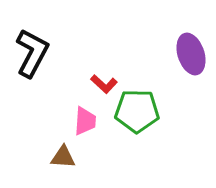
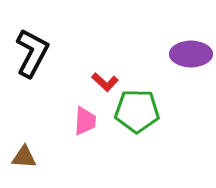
purple ellipse: rotated 72 degrees counterclockwise
red L-shape: moved 1 px right, 2 px up
brown triangle: moved 39 px left
